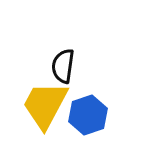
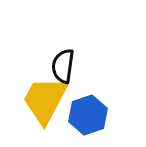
yellow trapezoid: moved 5 px up
